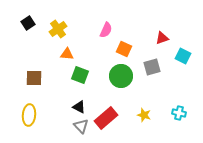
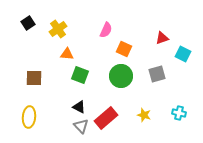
cyan square: moved 2 px up
gray square: moved 5 px right, 7 px down
yellow ellipse: moved 2 px down
